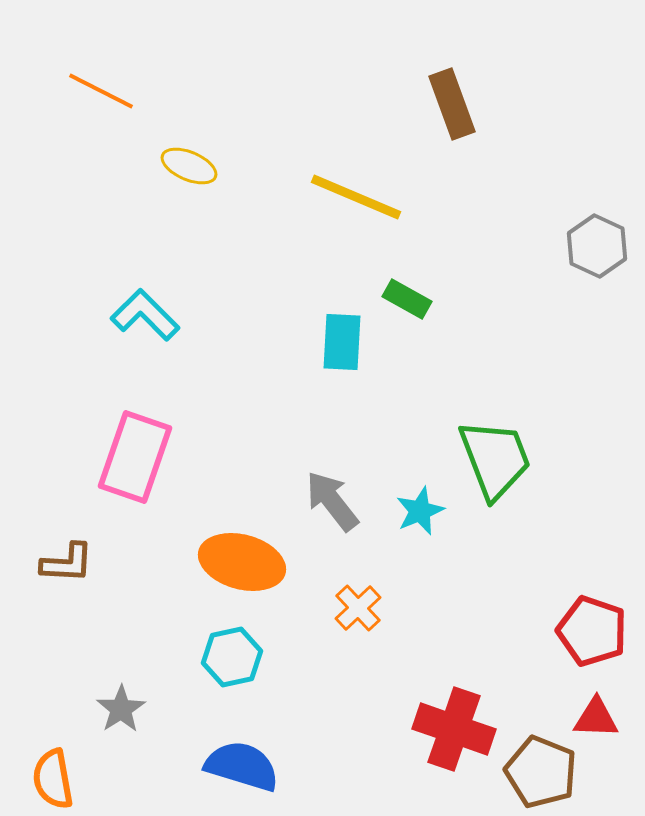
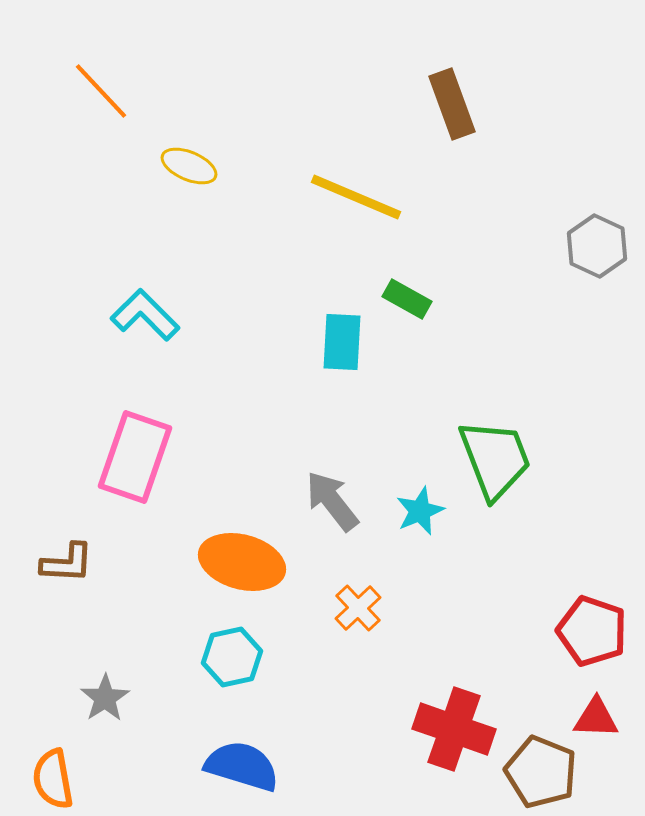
orange line: rotated 20 degrees clockwise
gray star: moved 16 px left, 11 px up
